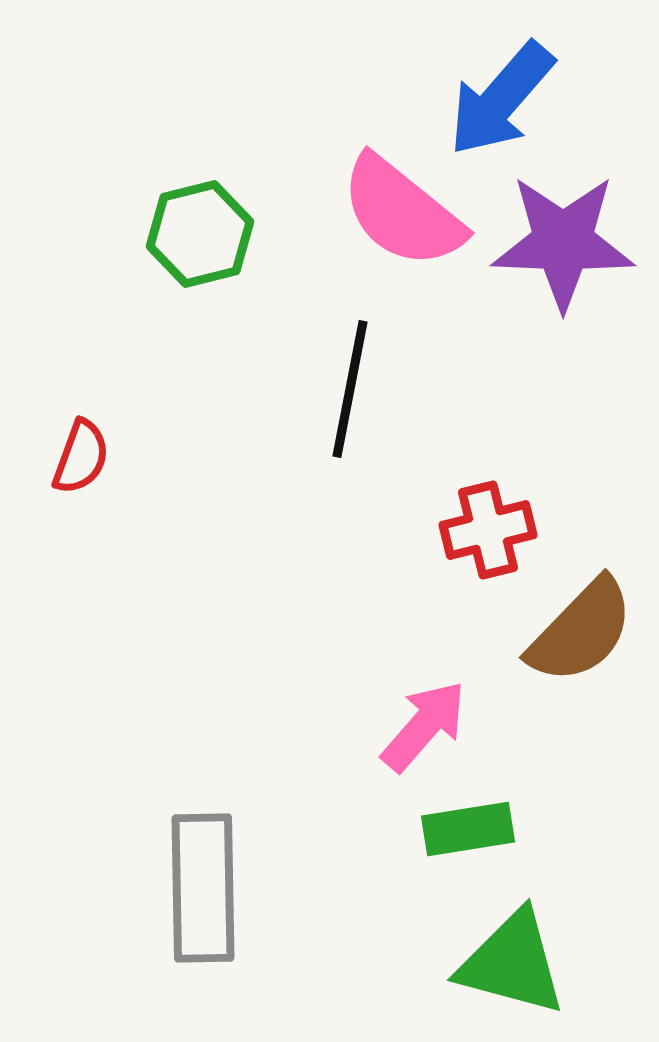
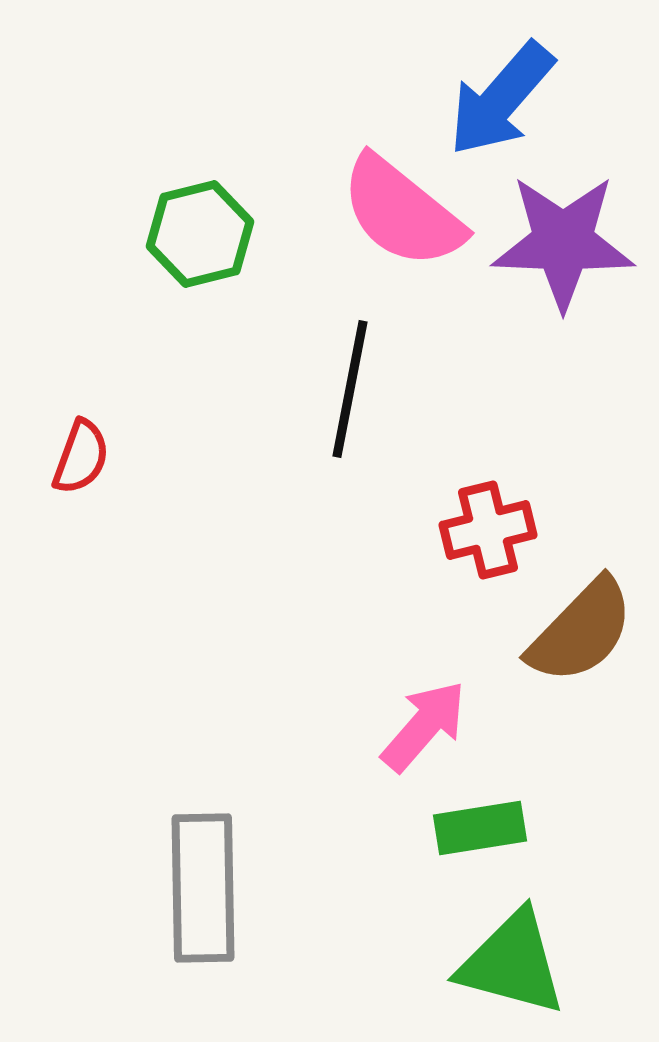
green rectangle: moved 12 px right, 1 px up
